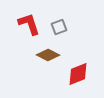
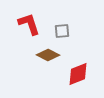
gray square: moved 3 px right, 4 px down; rotated 14 degrees clockwise
